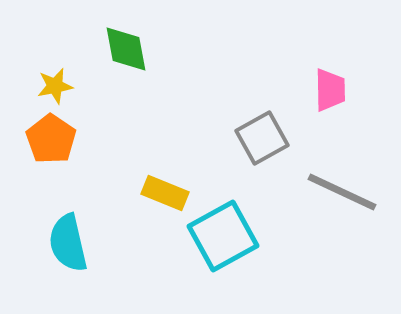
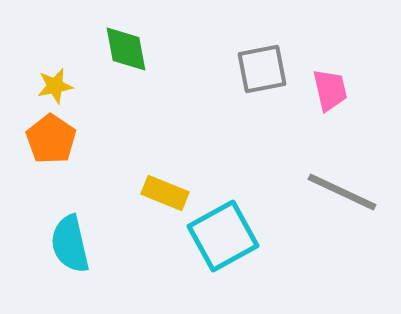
pink trapezoid: rotated 12 degrees counterclockwise
gray square: moved 69 px up; rotated 18 degrees clockwise
cyan semicircle: moved 2 px right, 1 px down
